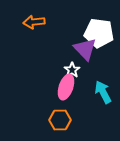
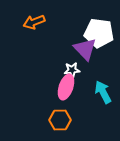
orange arrow: rotated 15 degrees counterclockwise
white star: rotated 28 degrees clockwise
